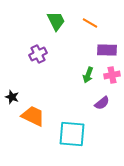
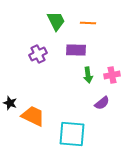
orange line: moved 2 px left; rotated 28 degrees counterclockwise
purple rectangle: moved 31 px left
green arrow: rotated 28 degrees counterclockwise
black star: moved 2 px left, 6 px down
